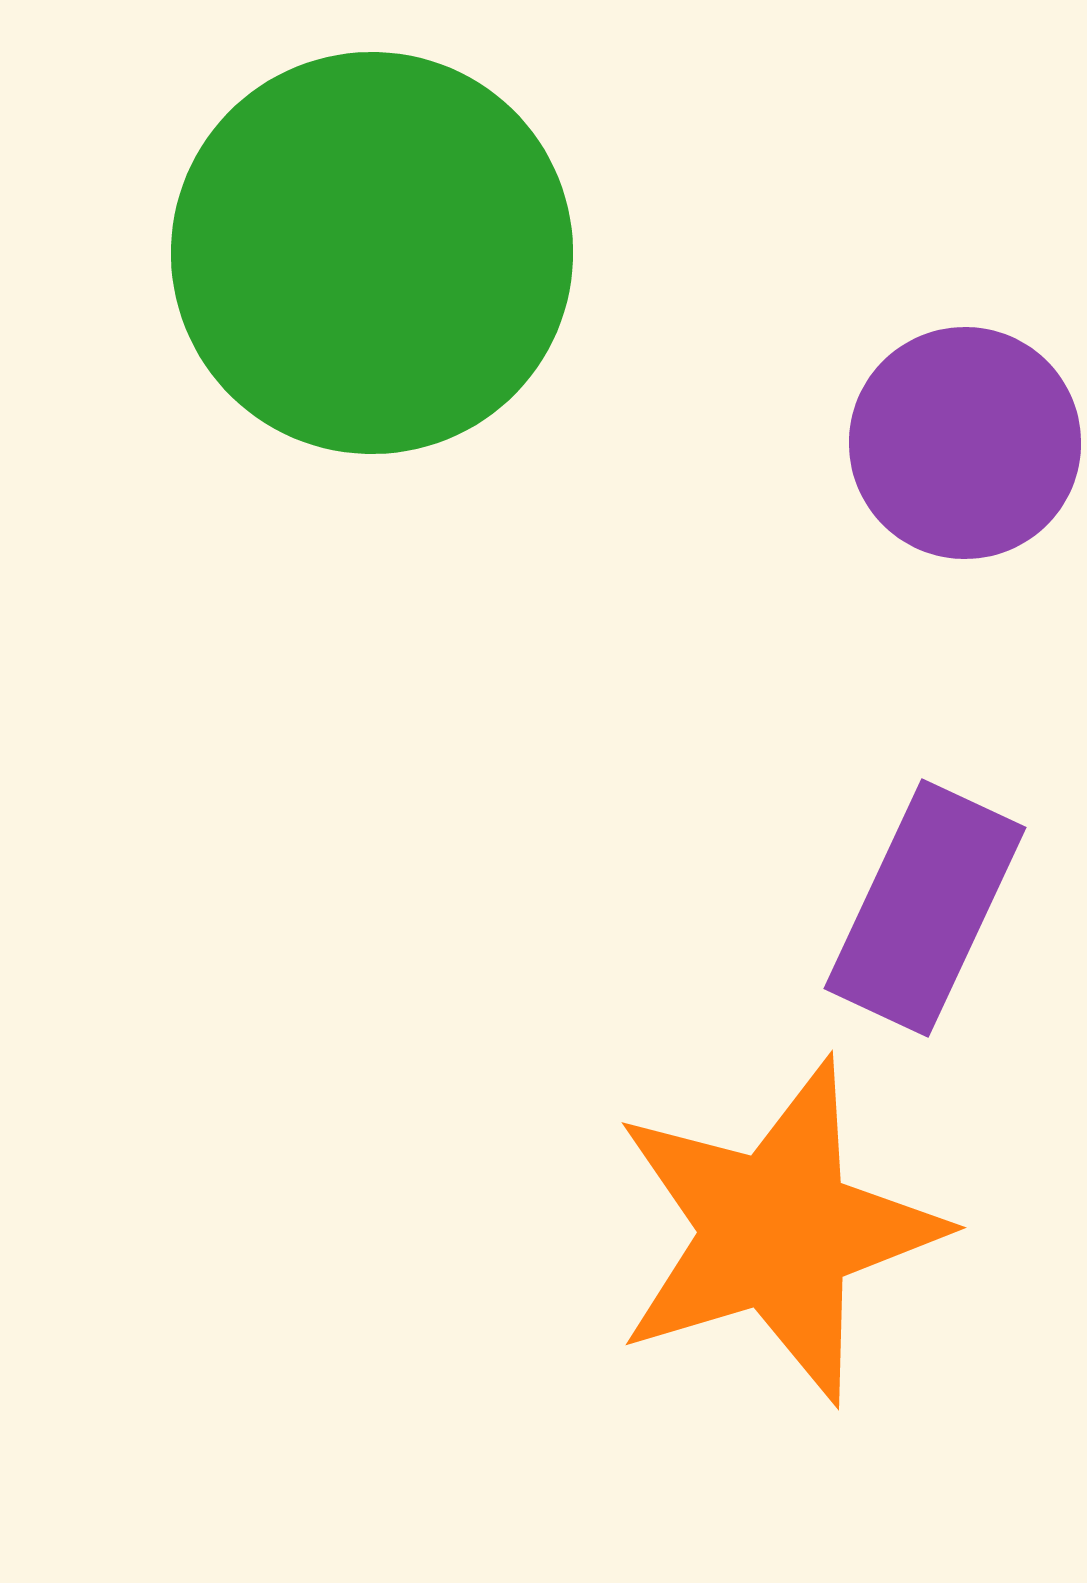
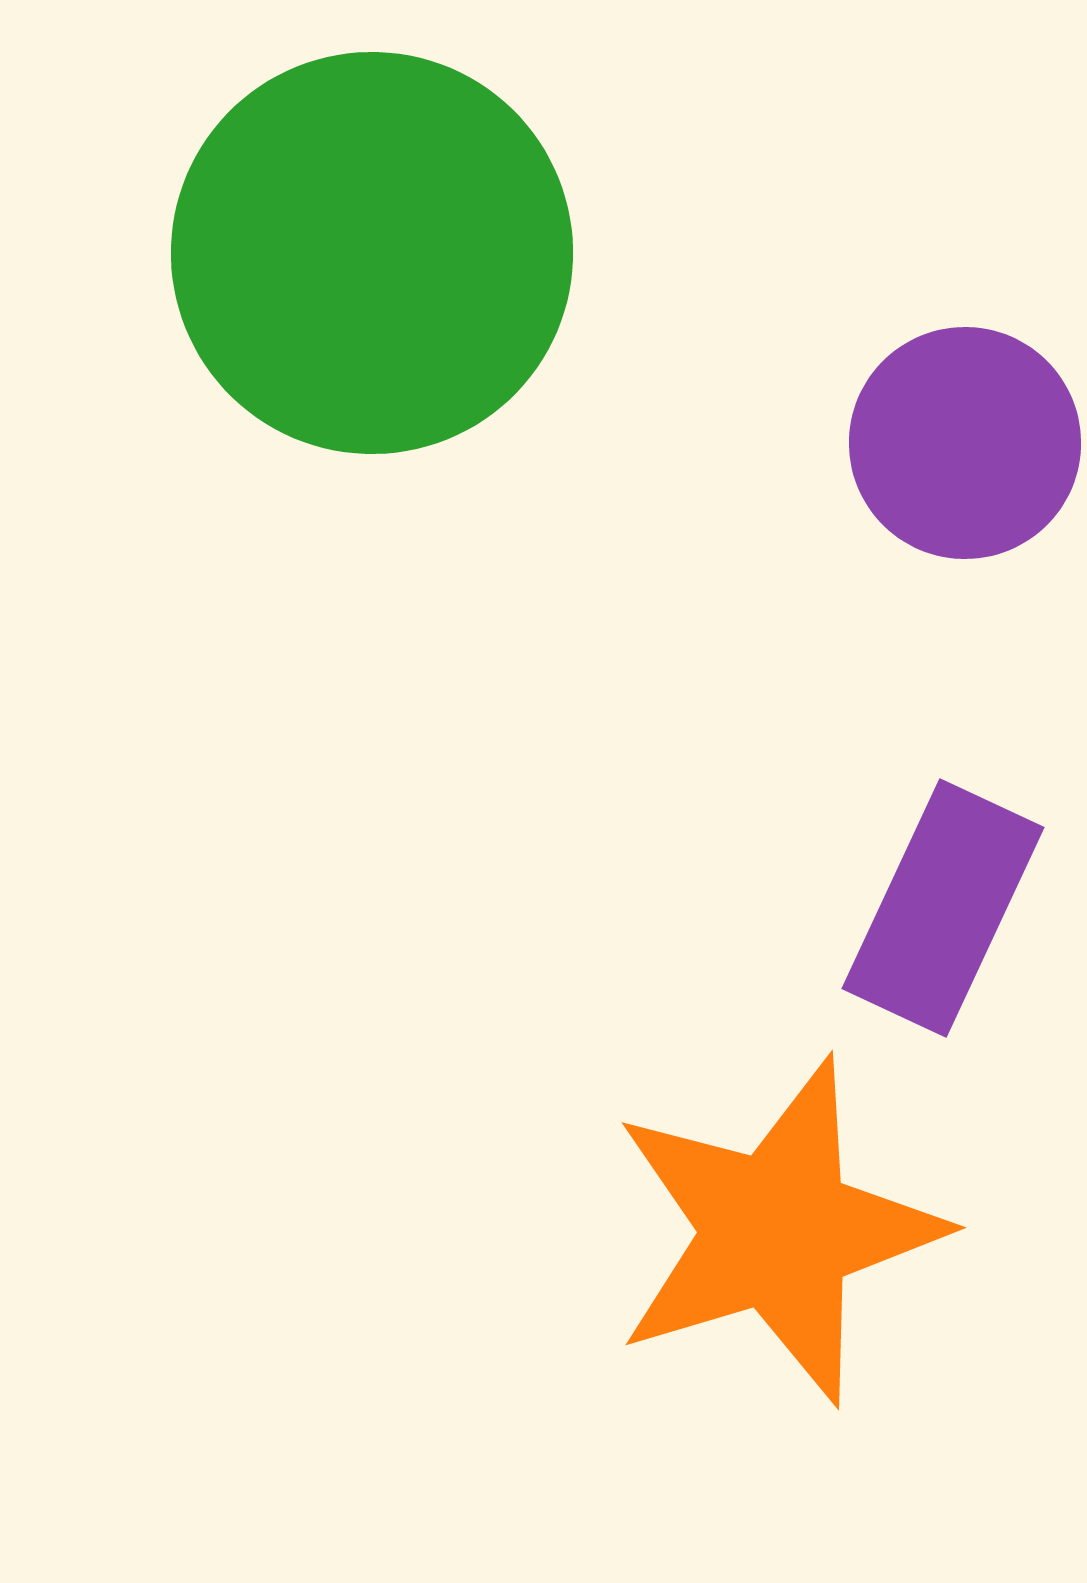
purple rectangle: moved 18 px right
